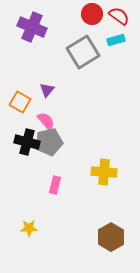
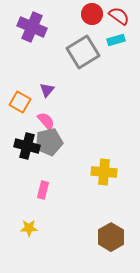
black cross: moved 4 px down
pink rectangle: moved 12 px left, 5 px down
